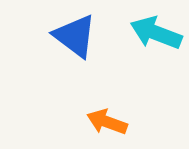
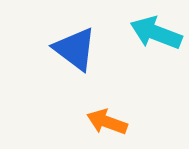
blue triangle: moved 13 px down
